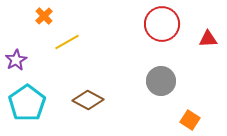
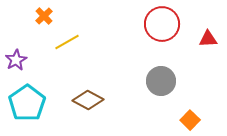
orange square: rotated 12 degrees clockwise
